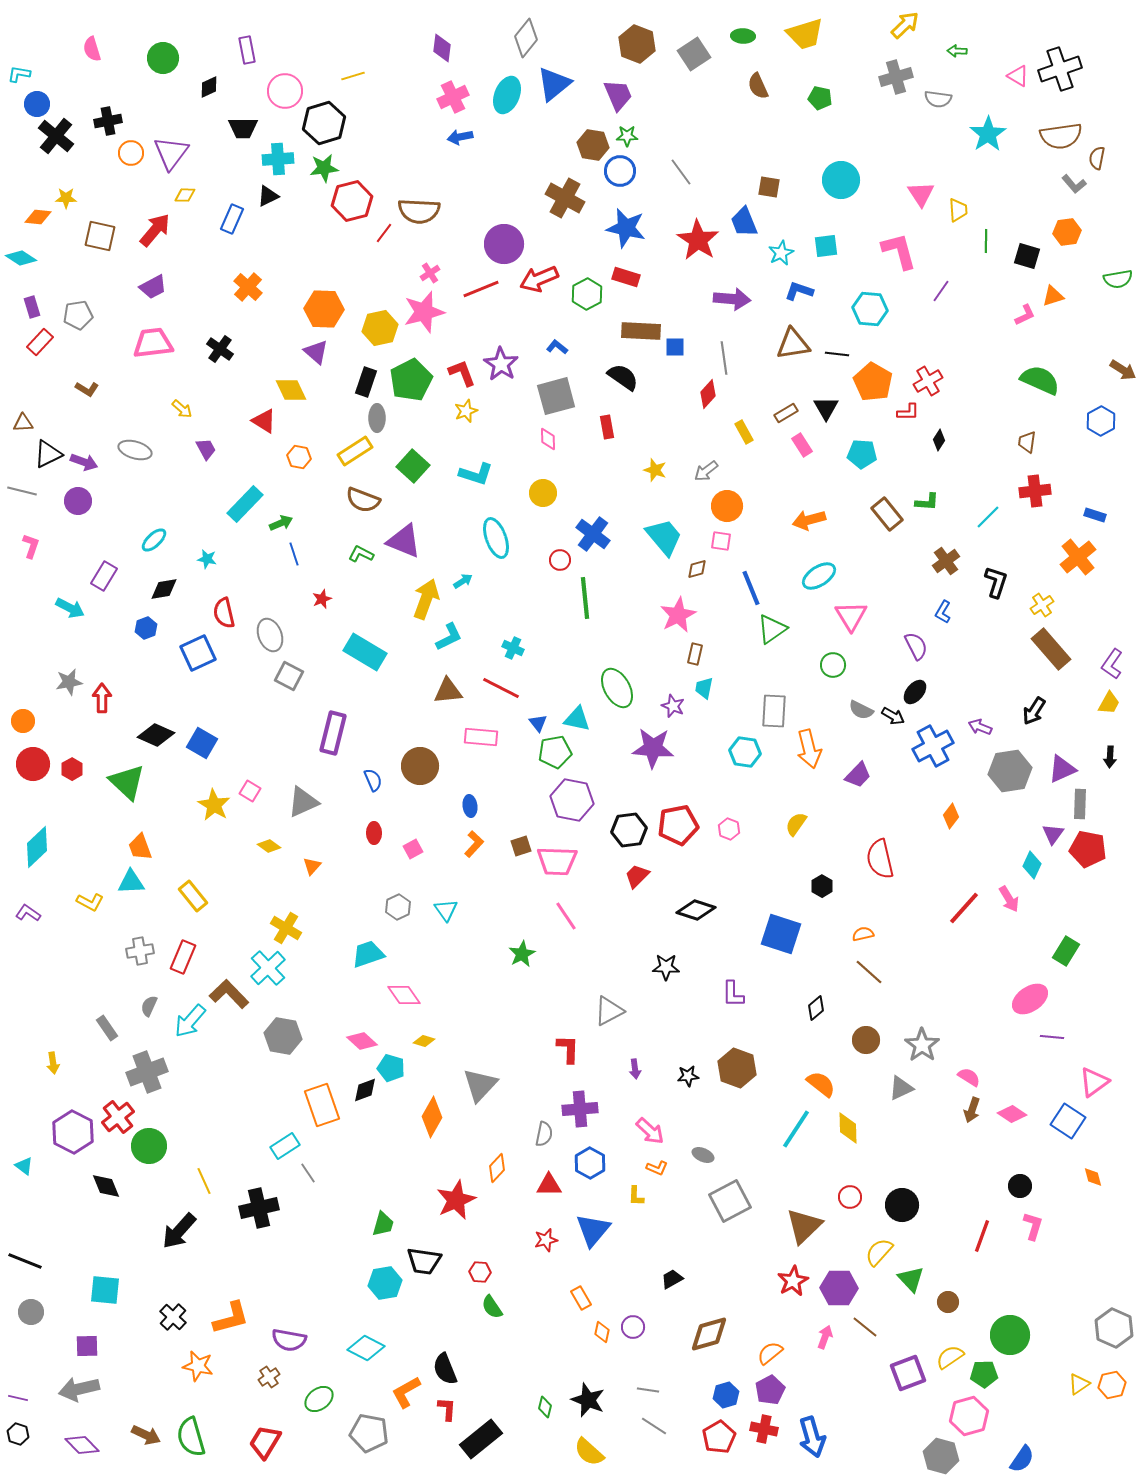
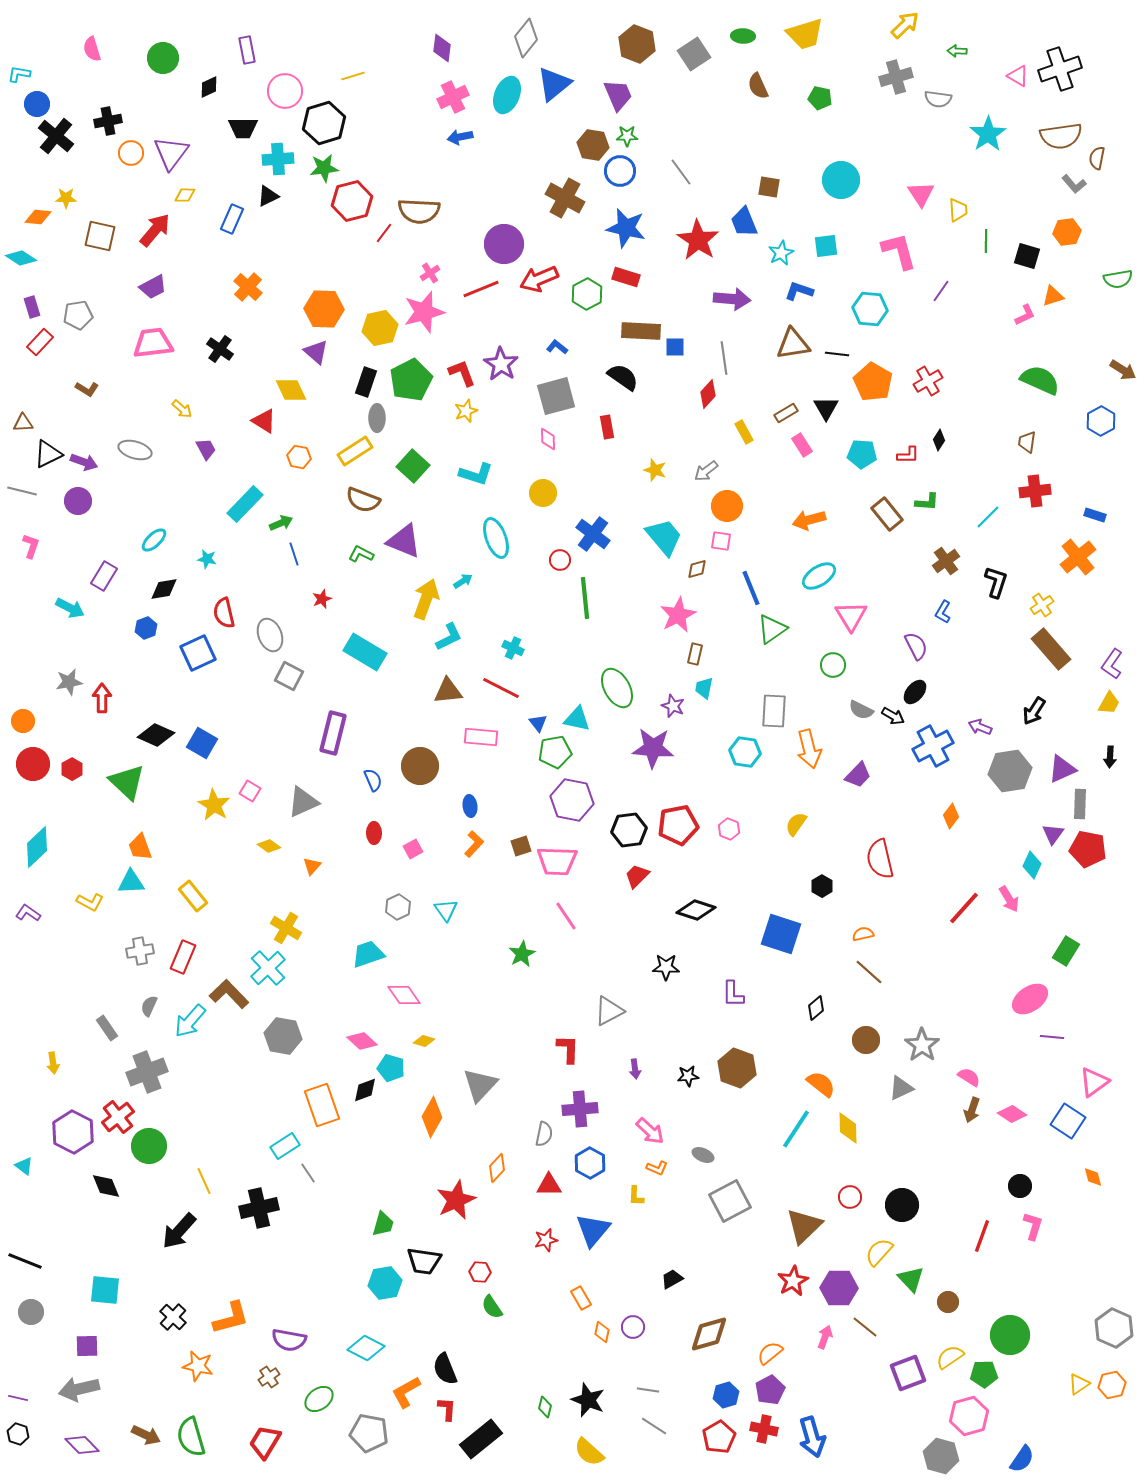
red L-shape at (908, 412): moved 43 px down
